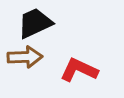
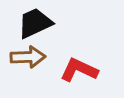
brown arrow: moved 3 px right
